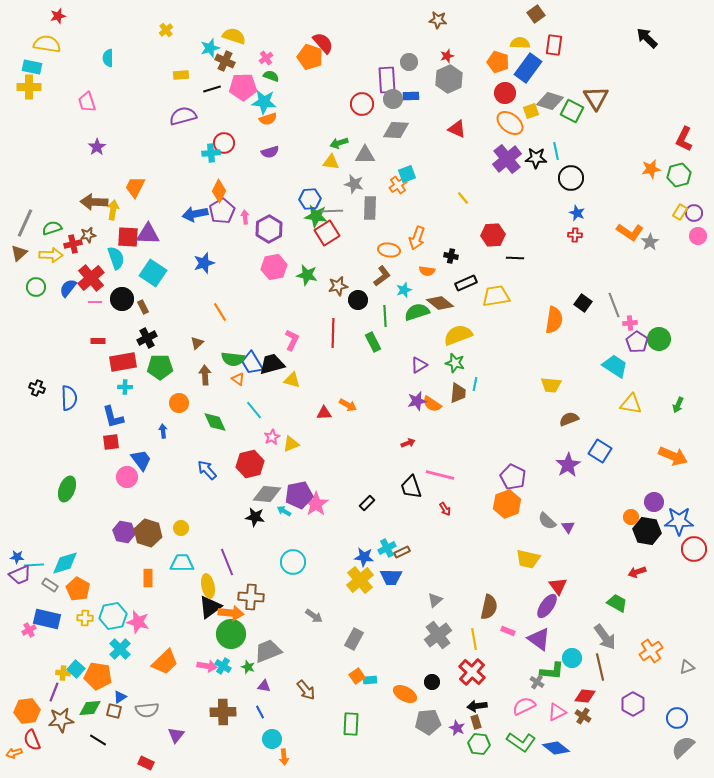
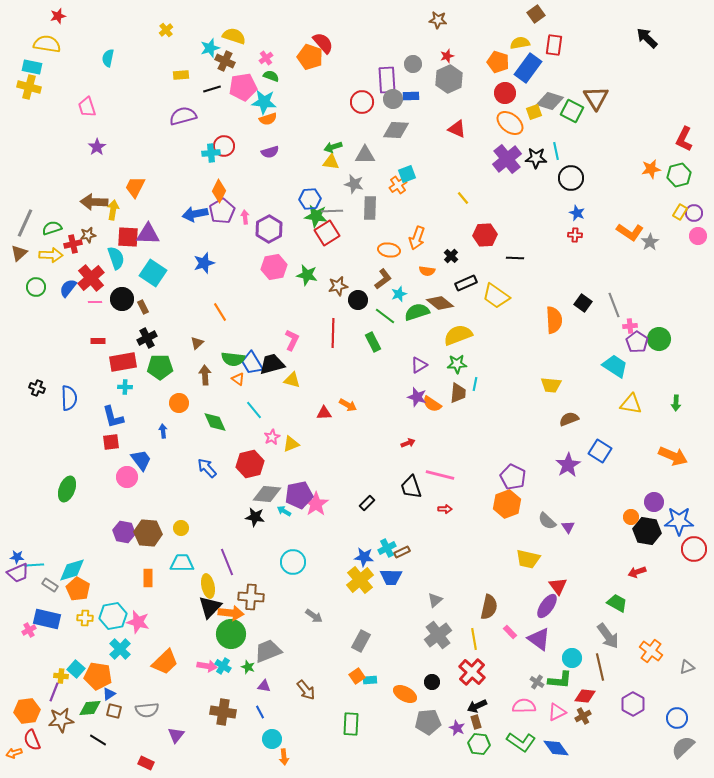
yellow semicircle at (520, 43): rotated 12 degrees counterclockwise
cyan semicircle at (108, 58): rotated 12 degrees clockwise
gray circle at (409, 62): moved 4 px right, 2 px down
yellow cross at (29, 87): rotated 15 degrees clockwise
pink pentagon at (243, 87): rotated 8 degrees counterclockwise
pink trapezoid at (87, 102): moved 5 px down
red circle at (362, 104): moved 2 px up
yellow square at (531, 111): moved 3 px right, 1 px down
red circle at (224, 143): moved 3 px down
green arrow at (339, 143): moved 6 px left, 4 px down
red hexagon at (493, 235): moved 8 px left
black cross at (451, 256): rotated 32 degrees clockwise
brown L-shape at (382, 276): moved 1 px right, 3 px down
cyan star at (404, 290): moved 5 px left, 4 px down
yellow trapezoid at (496, 296): rotated 136 degrees counterclockwise
green line at (385, 316): rotated 50 degrees counterclockwise
orange semicircle at (554, 320): rotated 12 degrees counterclockwise
pink cross at (630, 323): moved 3 px down
green star at (455, 363): moved 2 px right, 1 px down; rotated 18 degrees counterclockwise
purple star at (417, 401): moved 4 px up; rotated 30 degrees clockwise
green arrow at (678, 405): moved 2 px left, 2 px up; rotated 21 degrees counterclockwise
blue arrow at (207, 470): moved 2 px up
red arrow at (445, 509): rotated 56 degrees counterclockwise
brown hexagon at (148, 533): rotated 12 degrees counterclockwise
cyan diamond at (65, 563): moved 7 px right, 7 px down
purple trapezoid at (20, 575): moved 2 px left, 2 px up
black triangle at (210, 607): rotated 10 degrees counterclockwise
pink rectangle at (508, 631): moved 2 px right, 1 px down; rotated 24 degrees clockwise
gray arrow at (605, 637): moved 3 px right, 1 px up
gray rectangle at (354, 639): moved 7 px right, 2 px down
orange cross at (651, 651): rotated 20 degrees counterclockwise
green L-shape at (552, 671): moved 8 px right, 9 px down
yellow cross at (63, 673): moved 2 px left, 3 px down
blue triangle at (120, 697): moved 11 px left, 3 px up
black arrow at (477, 706): rotated 18 degrees counterclockwise
pink semicircle at (524, 706): rotated 25 degrees clockwise
brown cross at (223, 712): rotated 10 degrees clockwise
brown cross at (583, 716): rotated 28 degrees clockwise
blue diamond at (556, 748): rotated 16 degrees clockwise
